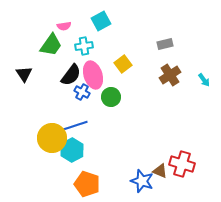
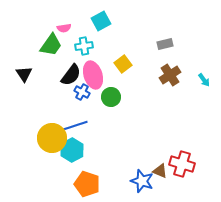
pink semicircle: moved 2 px down
